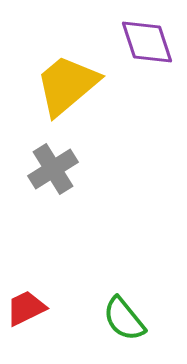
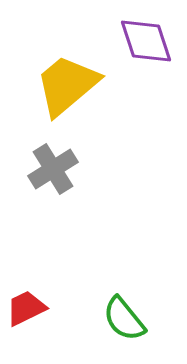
purple diamond: moved 1 px left, 1 px up
